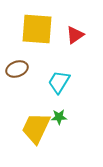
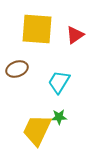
yellow trapezoid: moved 1 px right, 2 px down
